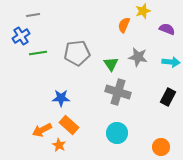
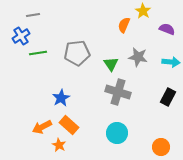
yellow star: rotated 21 degrees counterclockwise
blue star: rotated 30 degrees counterclockwise
orange arrow: moved 3 px up
